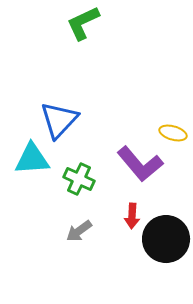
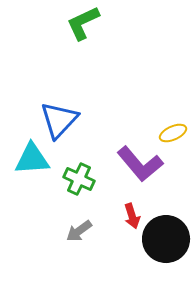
yellow ellipse: rotated 40 degrees counterclockwise
red arrow: rotated 20 degrees counterclockwise
